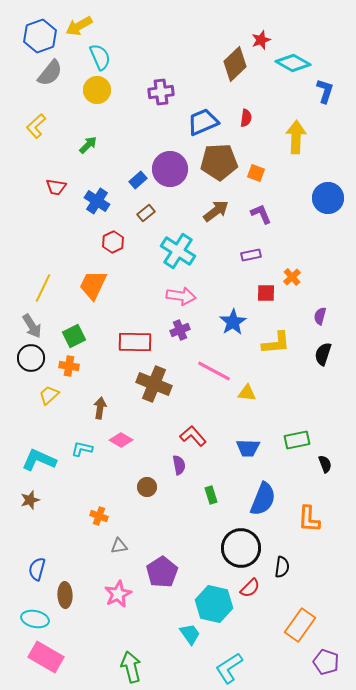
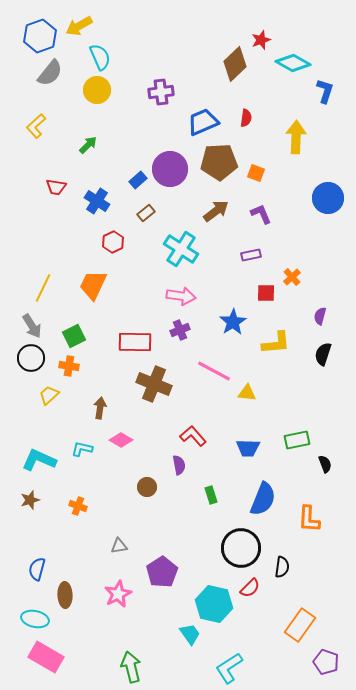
cyan cross at (178, 251): moved 3 px right, 2 px up
orange cross at (99, 516): moved 21 px left, 10 px up
